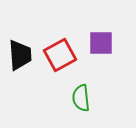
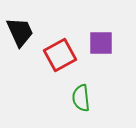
black trapezoid: moved 23 px up; rotated 20 degrees counterclockwise
